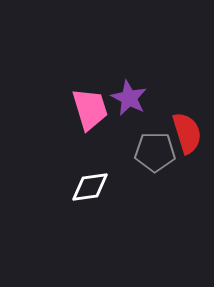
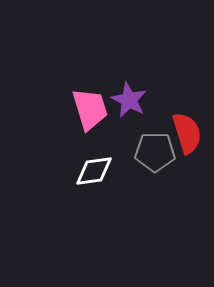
purple star: moved 2 px down
white diamond: moved 4 px right, 16 px up
